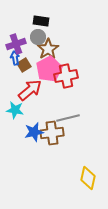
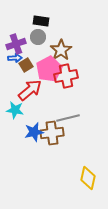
brown star: moved 13 px right, 1 px down
blue arrow: rotated 96 degrees clockwise
brown square: moved 2 px right
